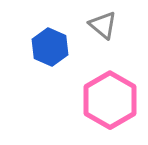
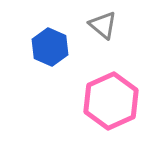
pink hexagon: moved 1 px right, 1 px down; rotated 6 degrees clockwise
